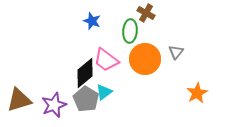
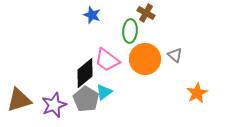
blue star: moved 6 px up
gray triangle: moved 1 px left, 3 px down; rotated 28 degrees counterclockwise
pink trapezoid: moved 1 px right
